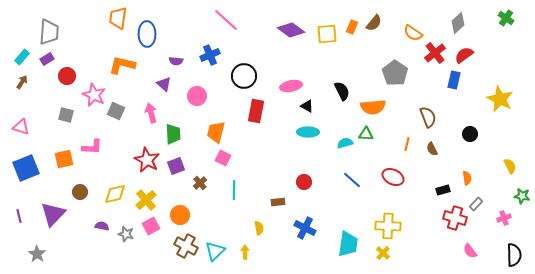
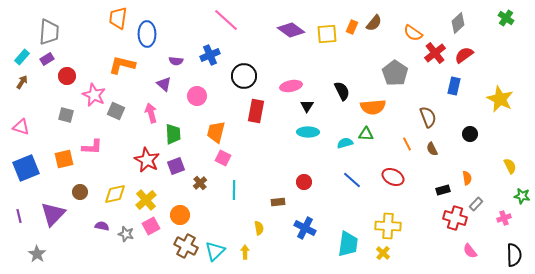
blue rectangle at (454, 80): moved 6 px down
black triangle at (307, 106): rotated 32 degrees clockwise
orange line at (407, 144): rotated 40 degrees counterclockwise
